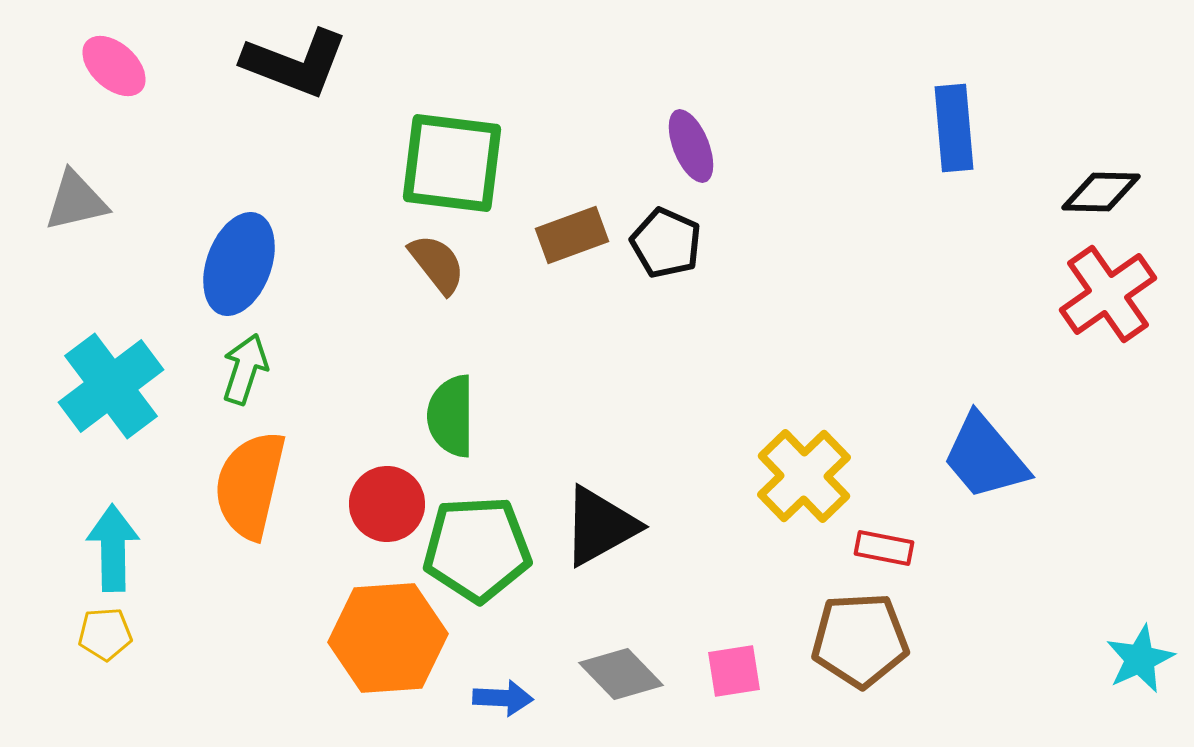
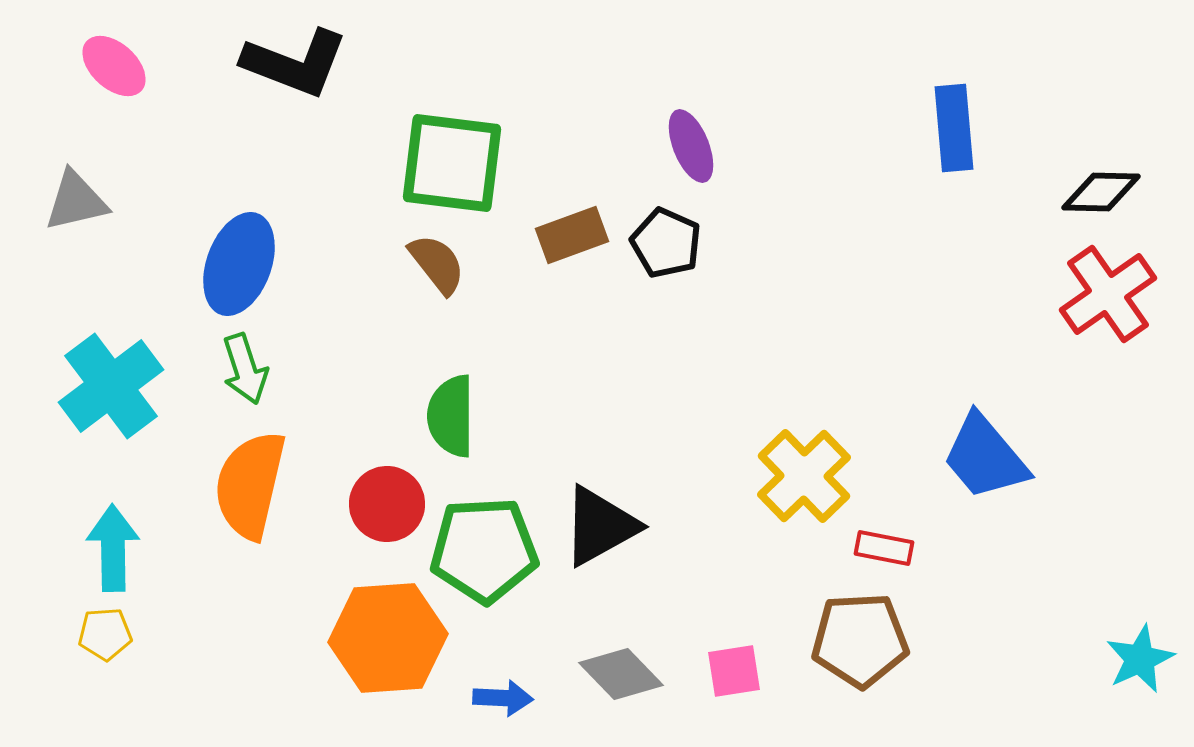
green arrow: rotated 144 degrees clockwise
green pentagon: moved 7 px right, 1 px down
